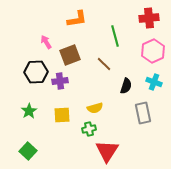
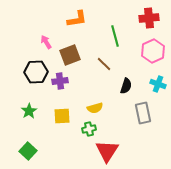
cyan cross: moved 4 px right, 2 px down
yellow square: moved 1 px down
